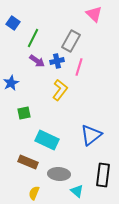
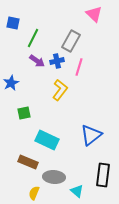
blue square: rotated 24 degrees counterclockwise
gray ellipse: moved 5 px left, 3 px down
